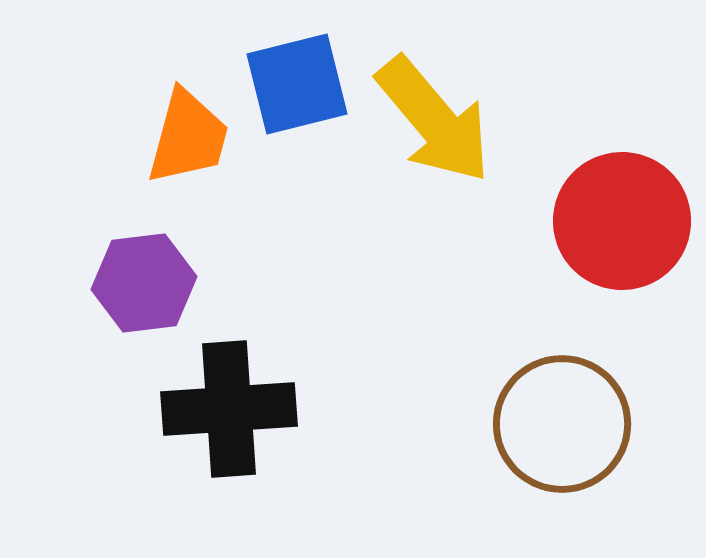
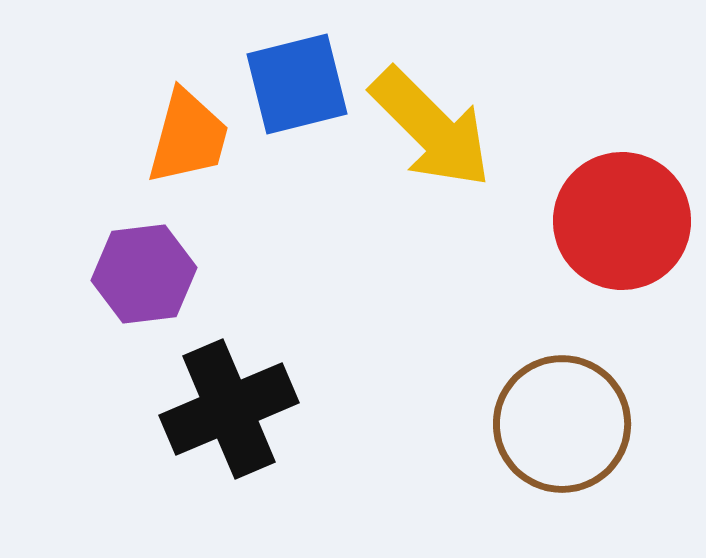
yellow arrow: moved 3 px left, 8 px down; rotated 5 degrees counterclockwise
purple hexagon: moved 9 px up
black cross: rotated 19 degrees counterclockwise
